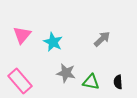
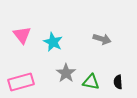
pink triangle: rotated 18 degrees counterclockwise
gray arrow: rotated 60 degrees clockwise
gray star: rotated 24 degrees clockwise
pink rectangle: moved 1 px right, 1 px down; rotated 65 degrees counterclockwise
